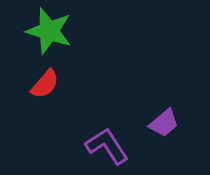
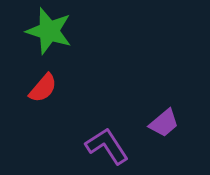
red semicircle: moved 2 px left, 4 px down
